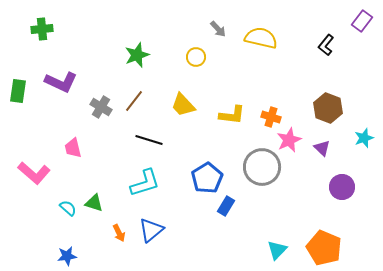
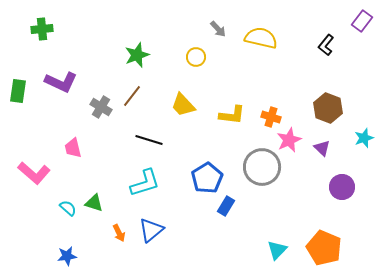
brown line: moved 2 px left, 5 px up
